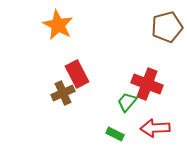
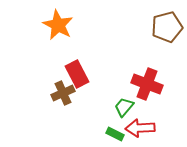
green trapezoid: moved 3 px left, 5 px down
red arrow: moved 15 px left
